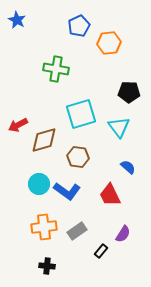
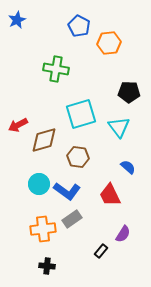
blue star: rotated 18 degrees clockwise
blue pentagon: rotated 20 degrees counterclockwise
orange cross: moved 1 px left, 2 px down
gray rectangle: moved 5 px left, 12 px up
